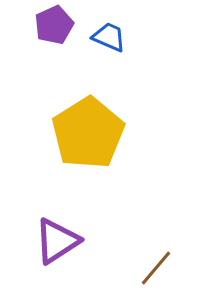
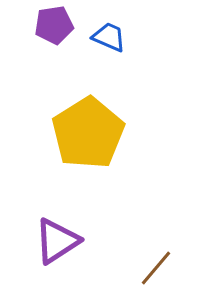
purple pentagon: rotated 15 degrees clockwise
